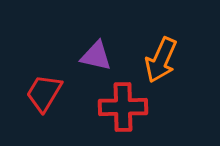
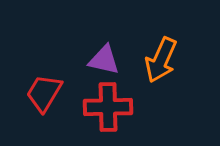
purple triangle: moved 8 px right, 4 px down
red cross: moved 15 px left
